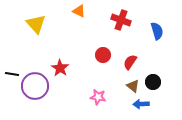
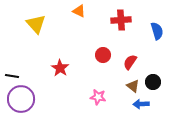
red cross: rotated 24 degrees counterclockwise
black line: moved 2 px down
purple circle: moved 14 px left, 13 px down
